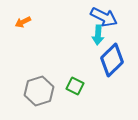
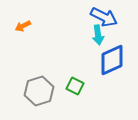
orange arrow: moved 4 px down
cyan arrow: rotated 12 degrees counterclockwise
blue diamond: rotated 20 degrees clockwise
